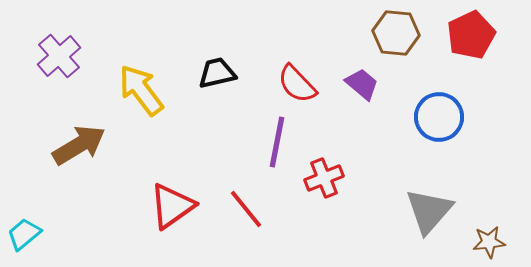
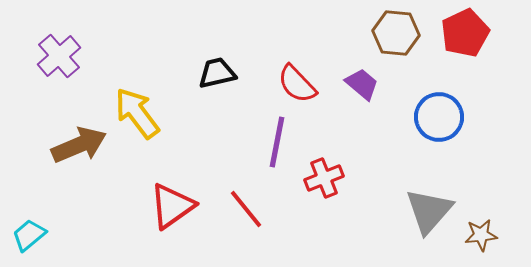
red pentagon: moved 6 px left, 2 px up
yellow arrow: moved 4 px left, 23 px down
brown arrow: rotated 8 degrees clockwise
cyan trapezoid: moved 5 px right, 1 px down
brown star: moved 8 px left, 7 px up
